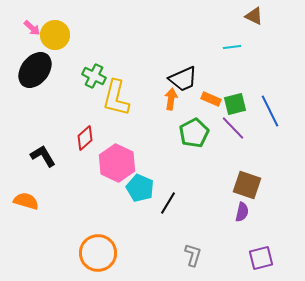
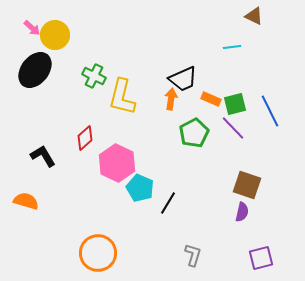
yellow L-shape: moved 6 px right, 1 px up
